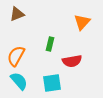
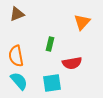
orange semicircle: rotated 40 degrees counterclockwise
red semicircle: moved 2 px down
